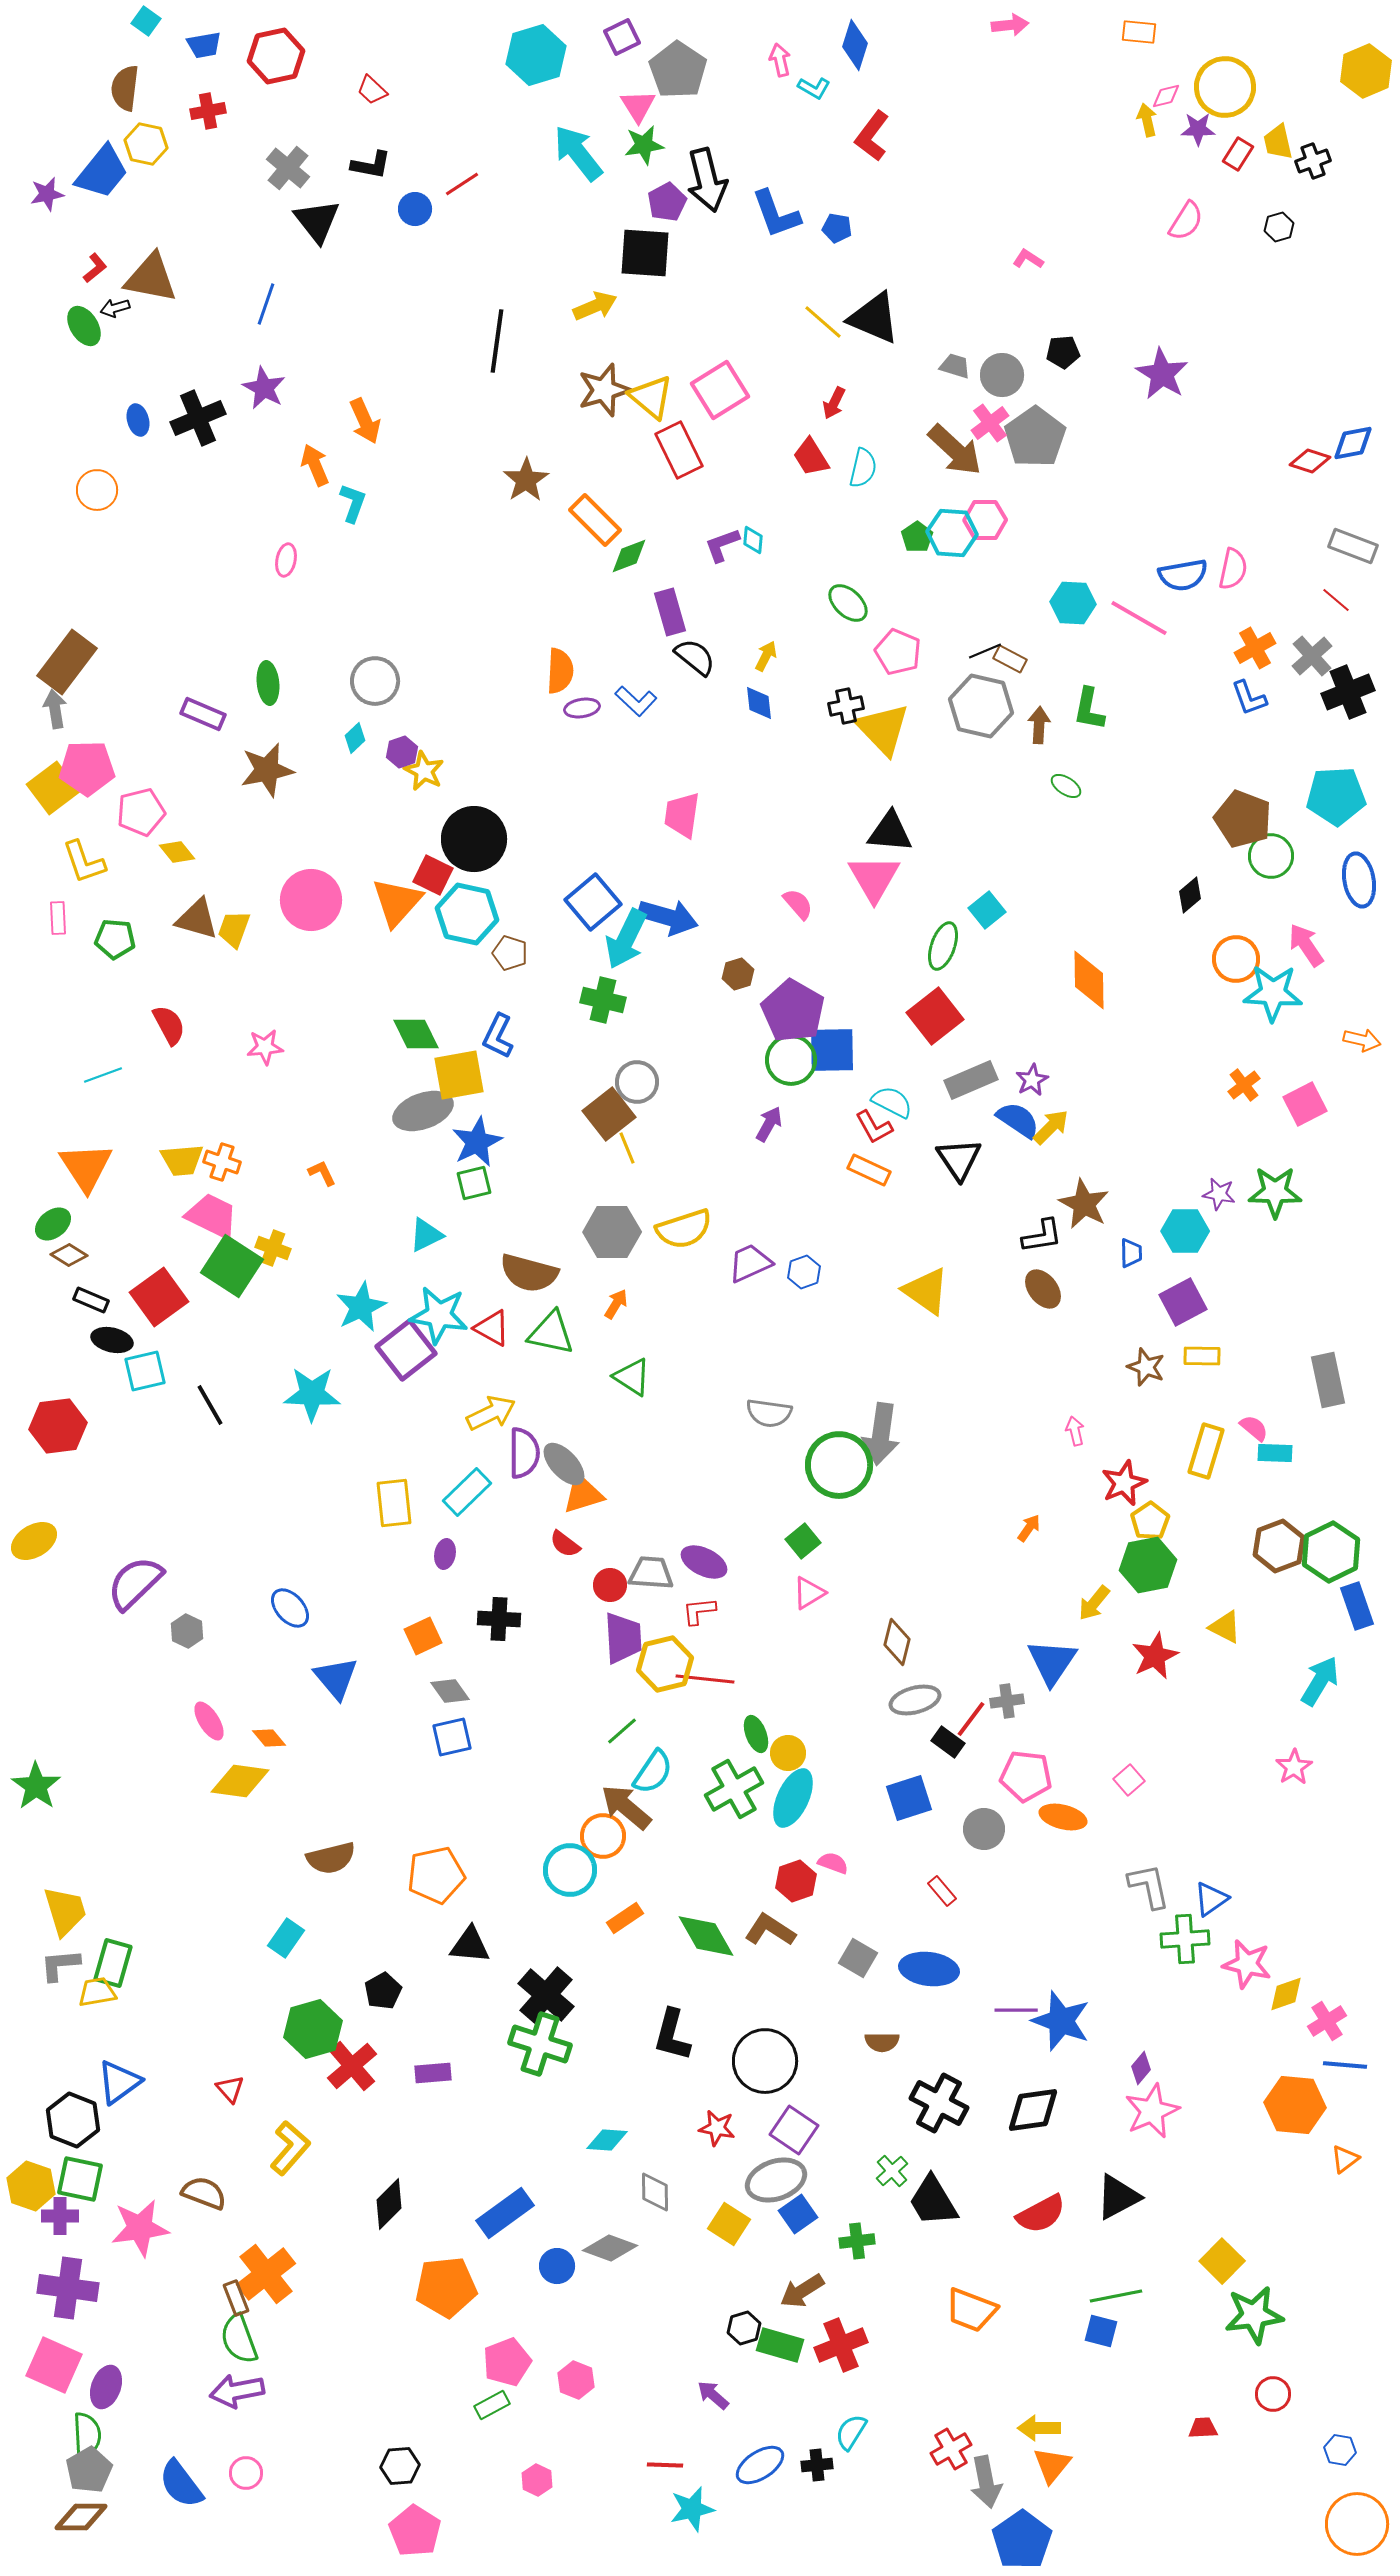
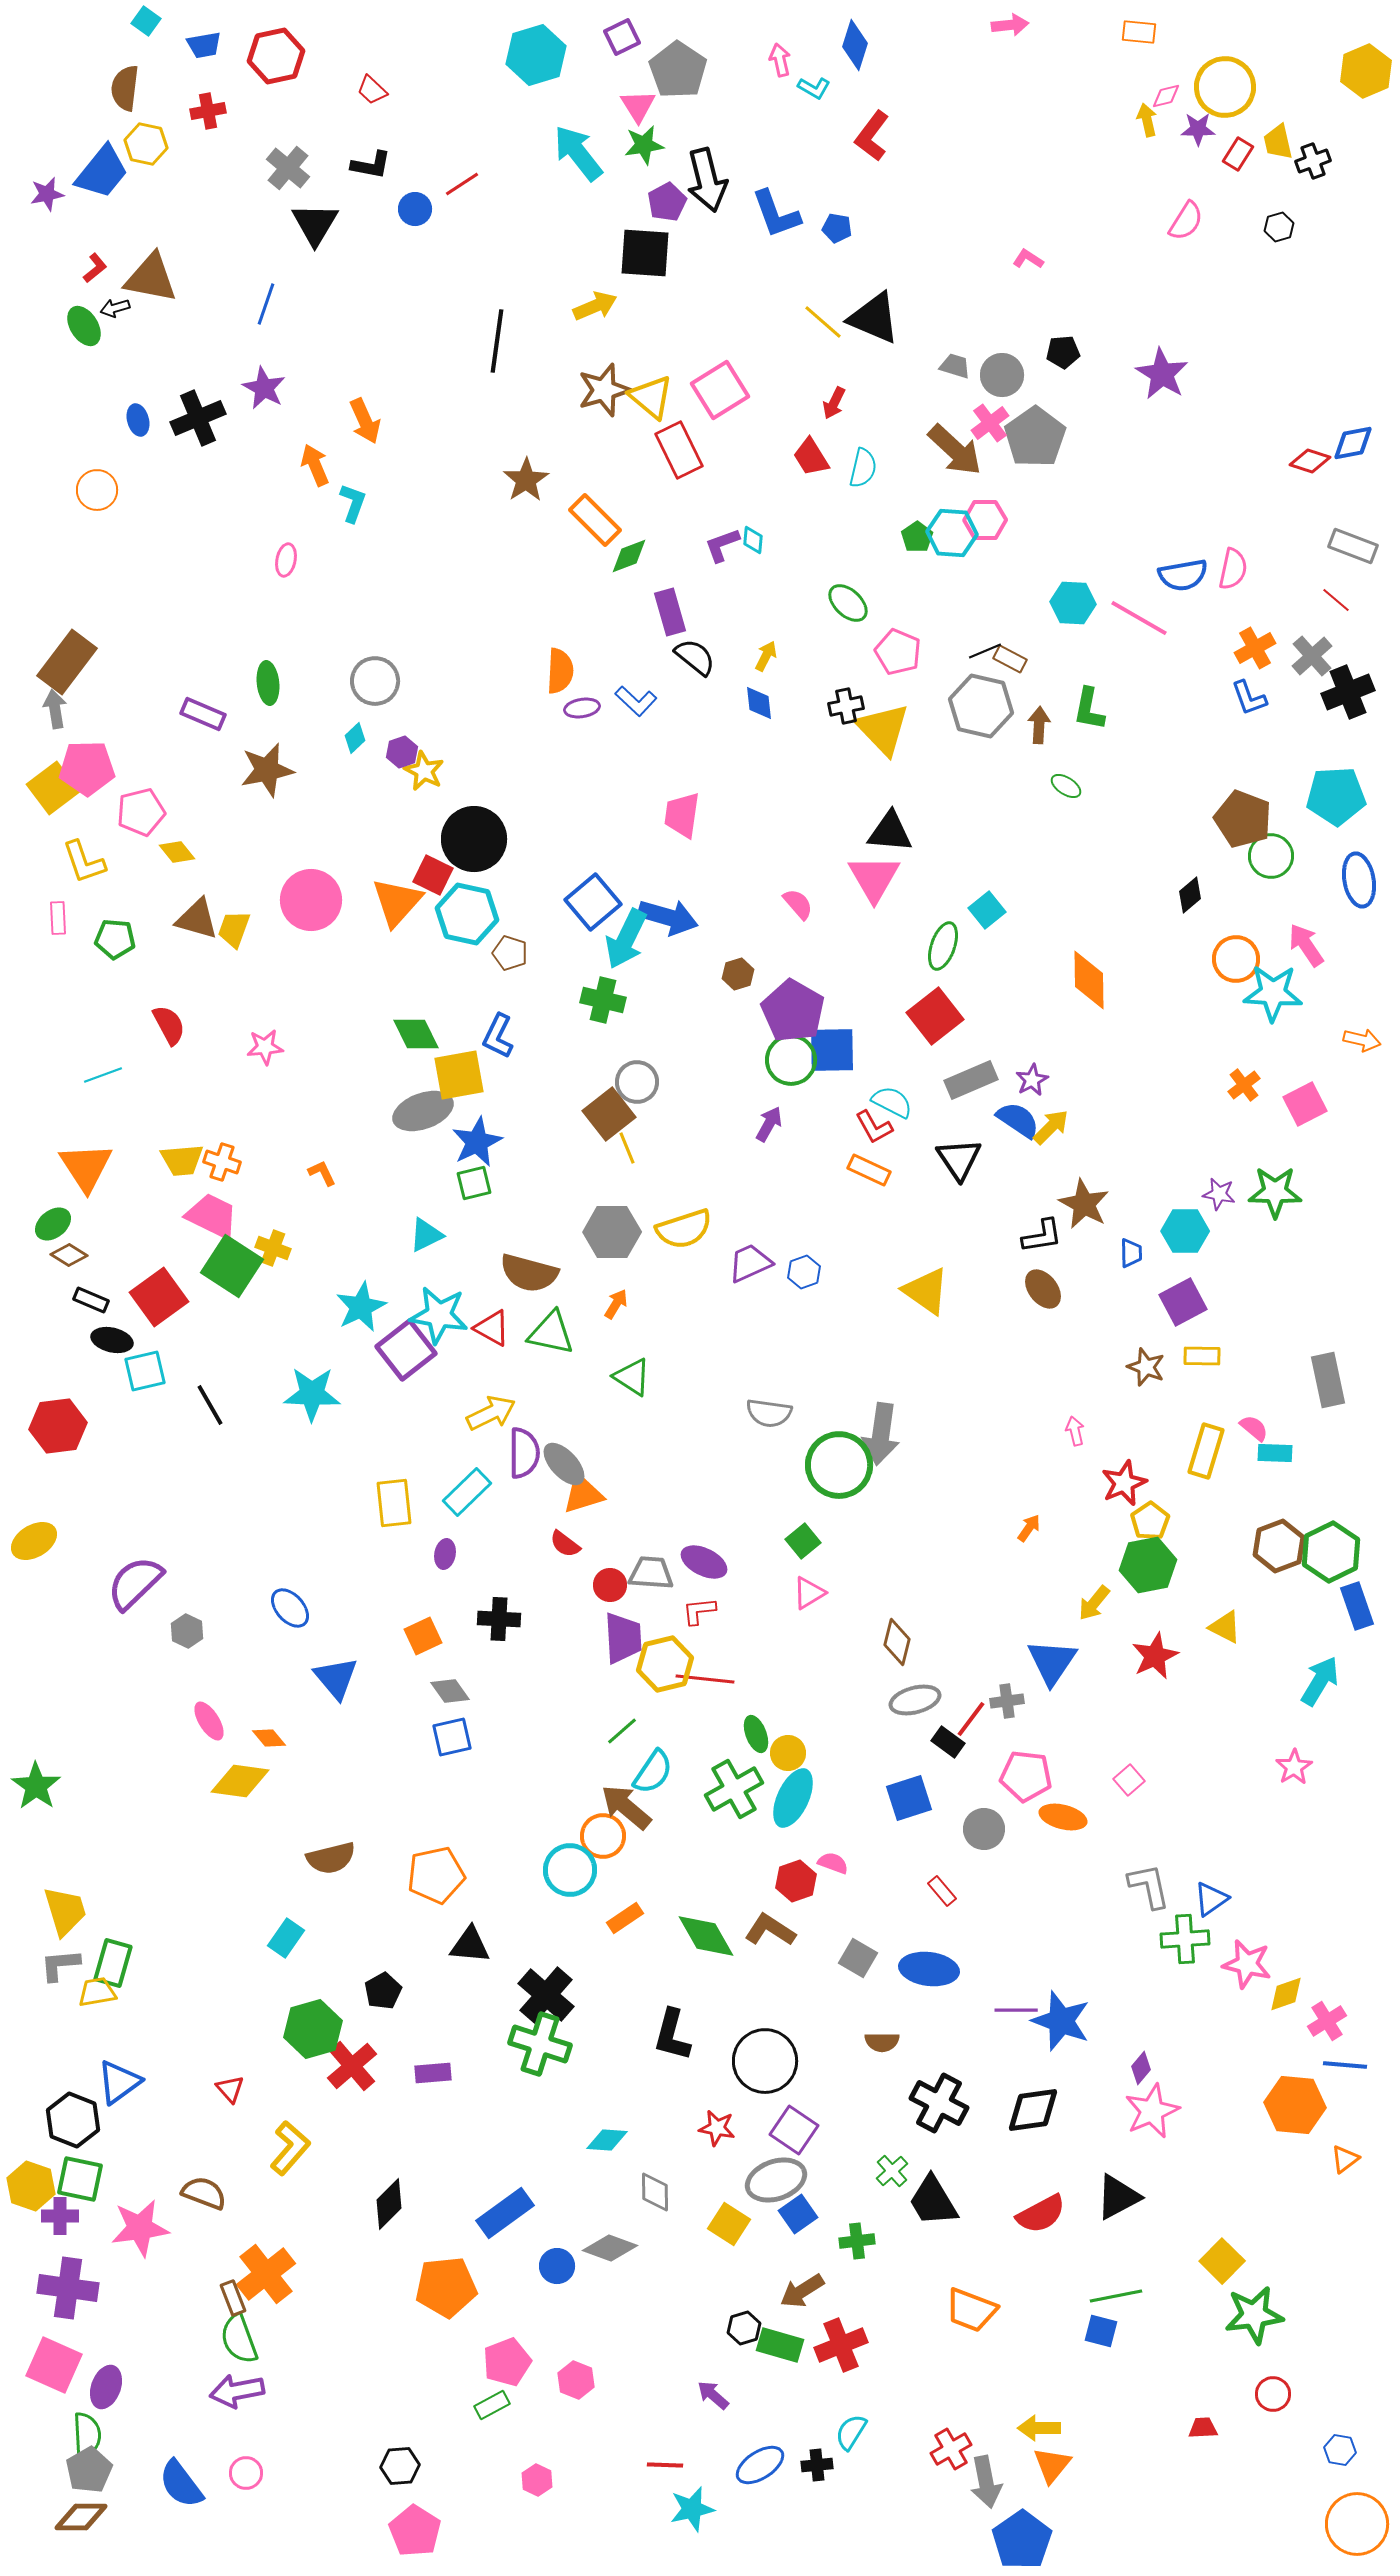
black triangle at (317, 221): moved 2 px left, 3 px down; rotated 9 degrees clockwise
brown rectangle at (236, 2298): moved 3 px left
